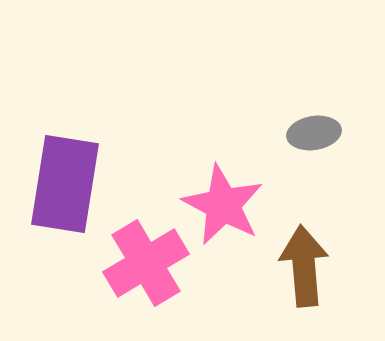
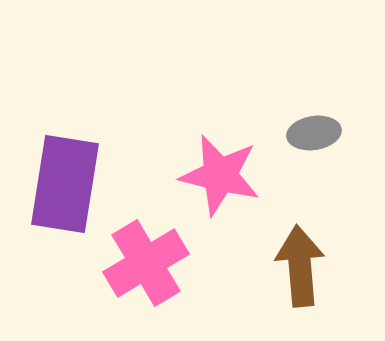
pink star: moved 3 px left, 30 px up; rotated 14 degrees counterclockwise
brown arrow: moved 4 px left
